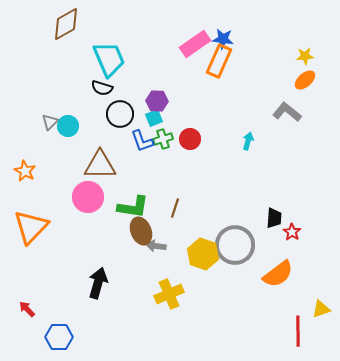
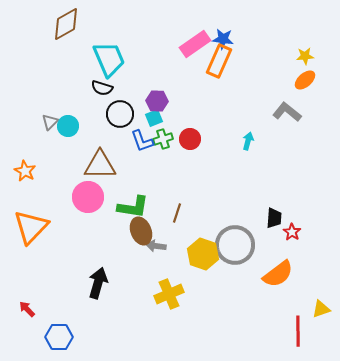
brown line: moved 2 px right, 5 px down
